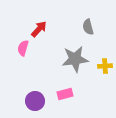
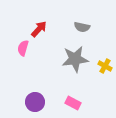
gray semicircle: moved 6 px left; rotated 63 degrees counterclockwise
yellow cross: rotated 32 degrees clockwise
pink rectangle: moved 8 px right, 9 px down; rotated 42 degrees clockwise
purple circle: moved 1 px down
